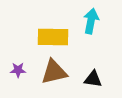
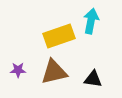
yellow rectangle: moved 6 px right, 1 px up; rotated 20 degrees counterclockwise
